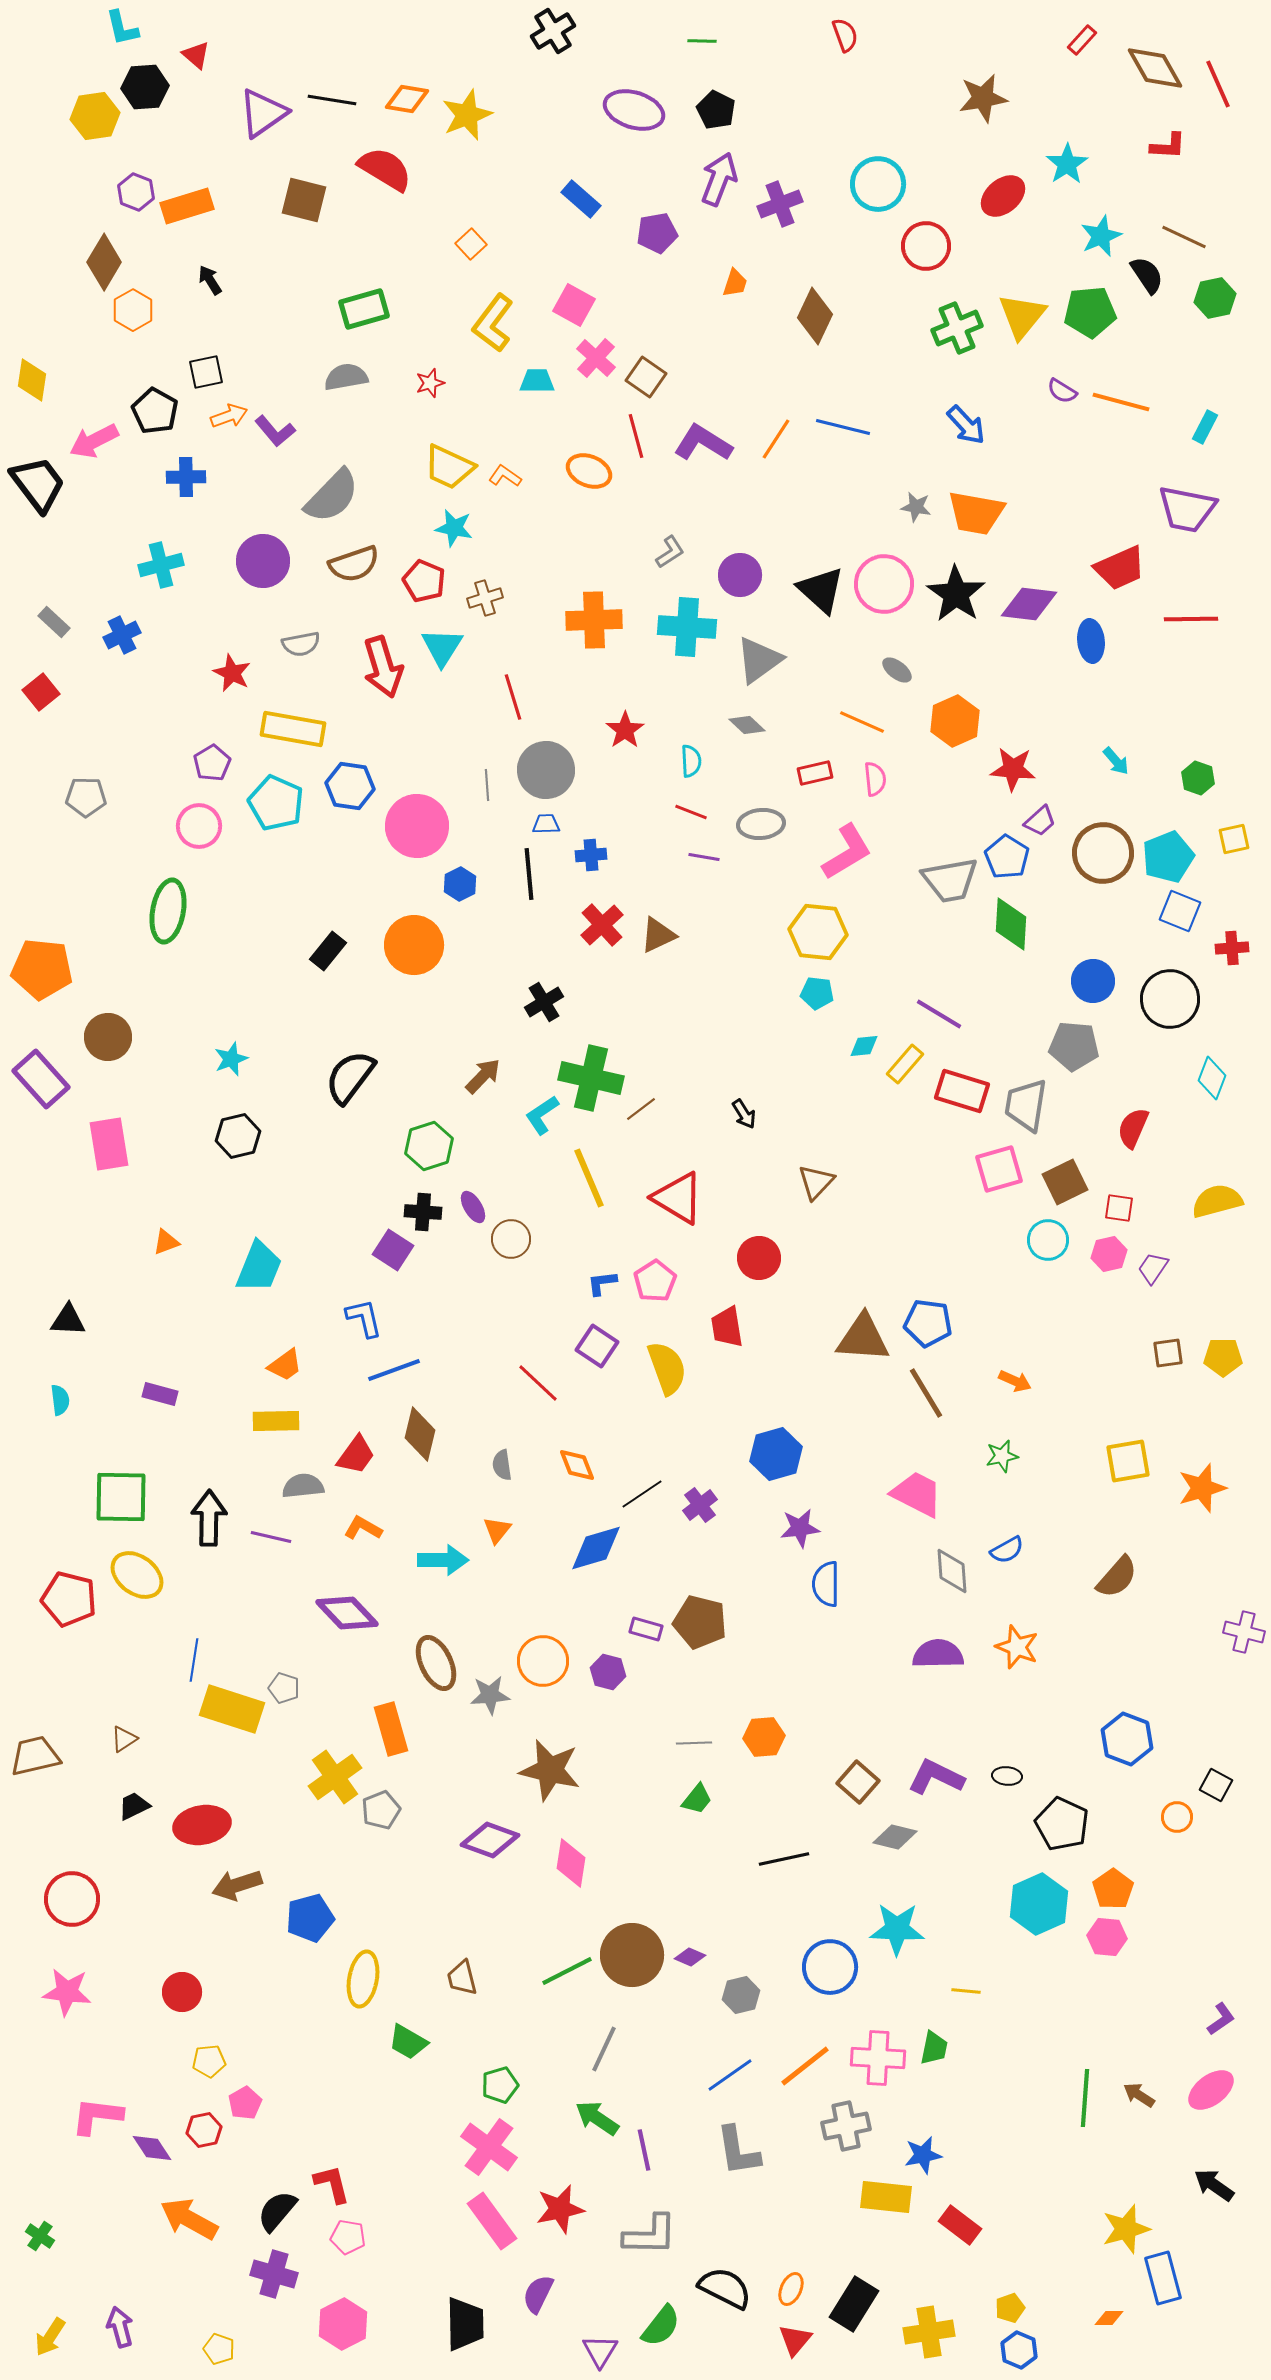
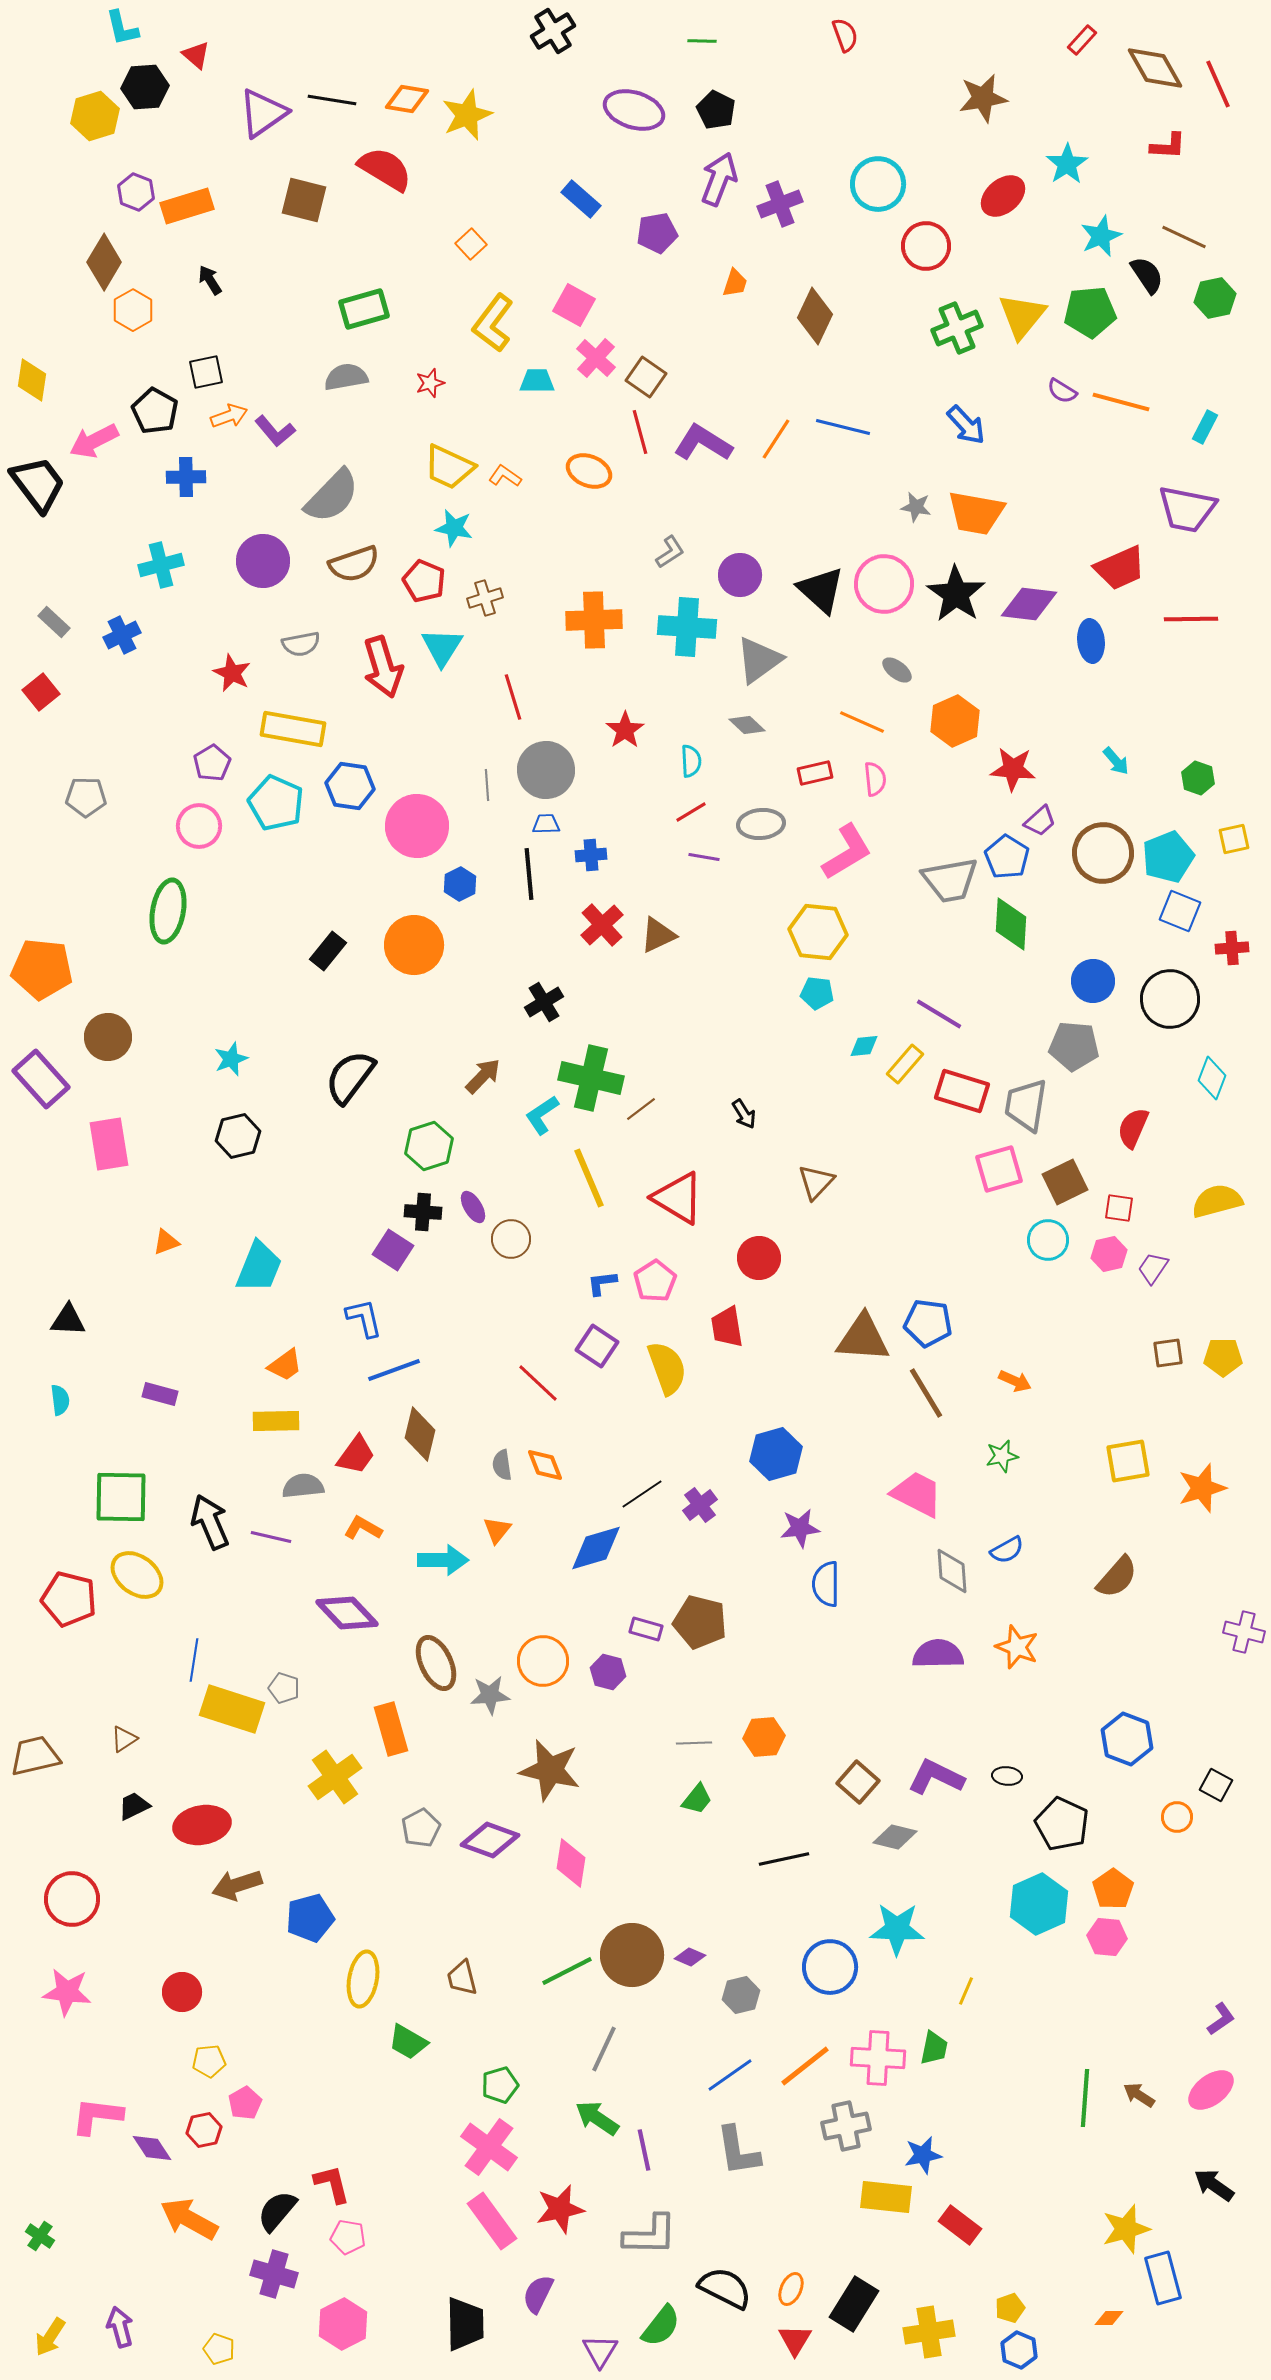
yellow hexagon at (95, 116): rotated 9 degrees counterclockwise
red line at (636, 436): moved 4 px right, 4 px up
red line at (691, 812): rotated 52 degrees counterclockwise
orange diamond at (577, 1465): moved 32 px left
black arrow at (209, 1518): moved 1 px right, 4 px down; rotated 24 degrees counterclockwise
gray pentagon at (381, 1810): moved 40 px right, 18 px down; rotated 6 degrees counterclockwise
yellow line at (966, 1991): rotated 72 degrees counterclockwise
red triangle at (795, 2340): rotated 9 degrees counterclockwise
